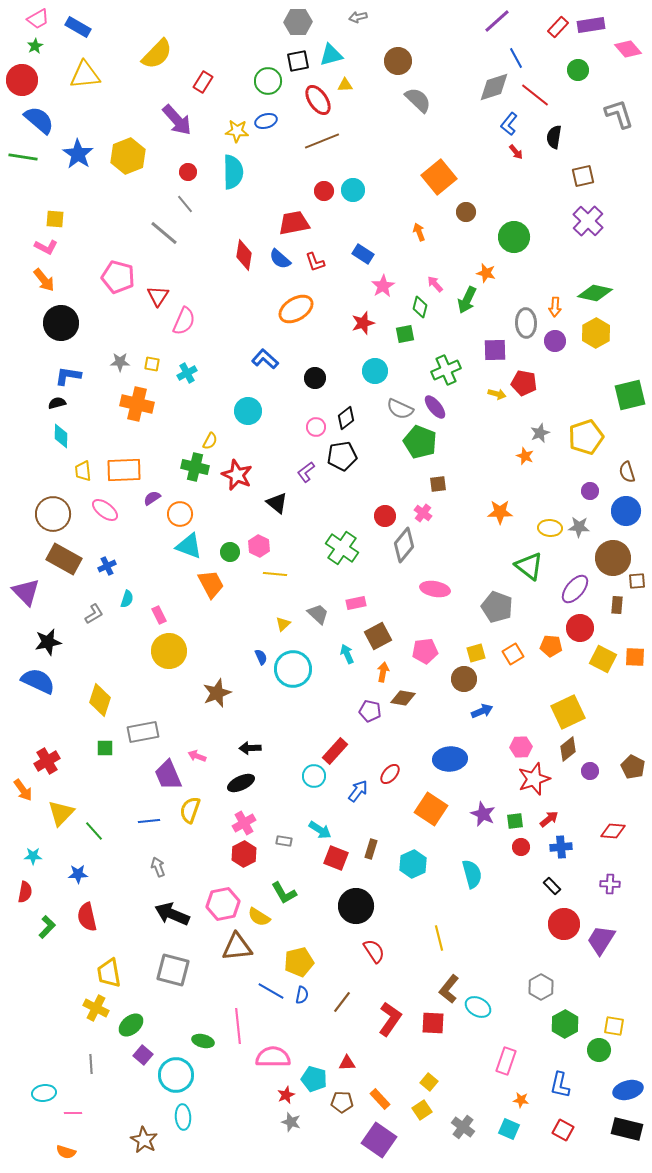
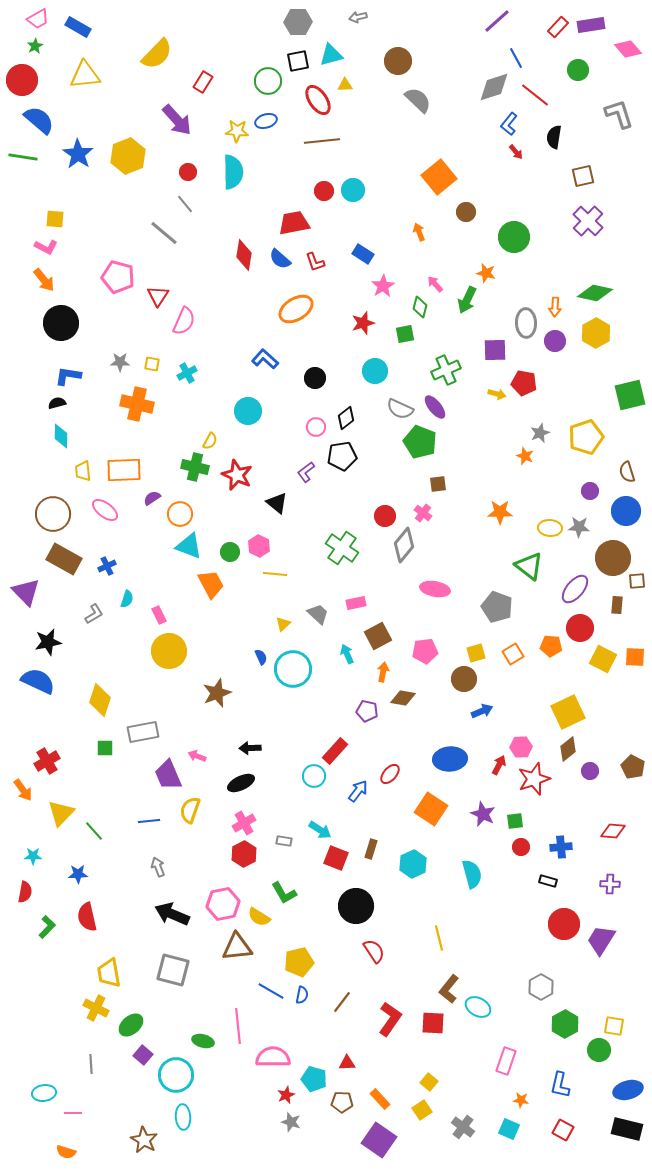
brown line at (322, 141): rotated 16 degrees clockwise
purple pentagon at (370, 711): moved 3 px left
red arrow at (549, 819): moved 50 px left, 54 px up; rotated 24 degrees counterclockwise
black rectangle at (552, 886): moved 4 px left, 5 px up; rotated 30 degrees counterclockwise
